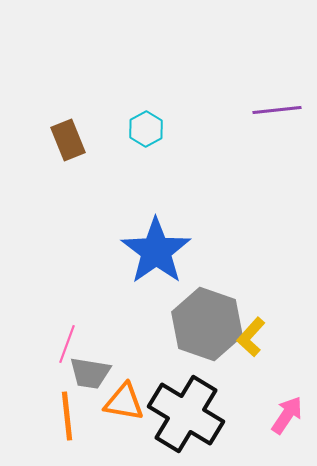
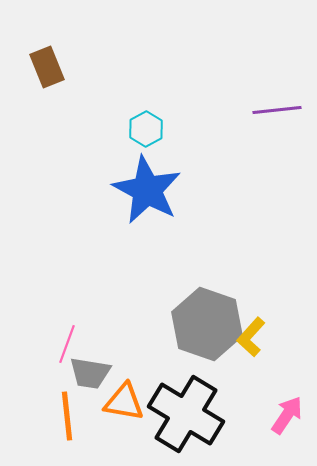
brown rectangle: moved 21 px left, 73 px up
blue star: moved 9 px left, 61 px up; rotated 8 degrees counterclockwise
